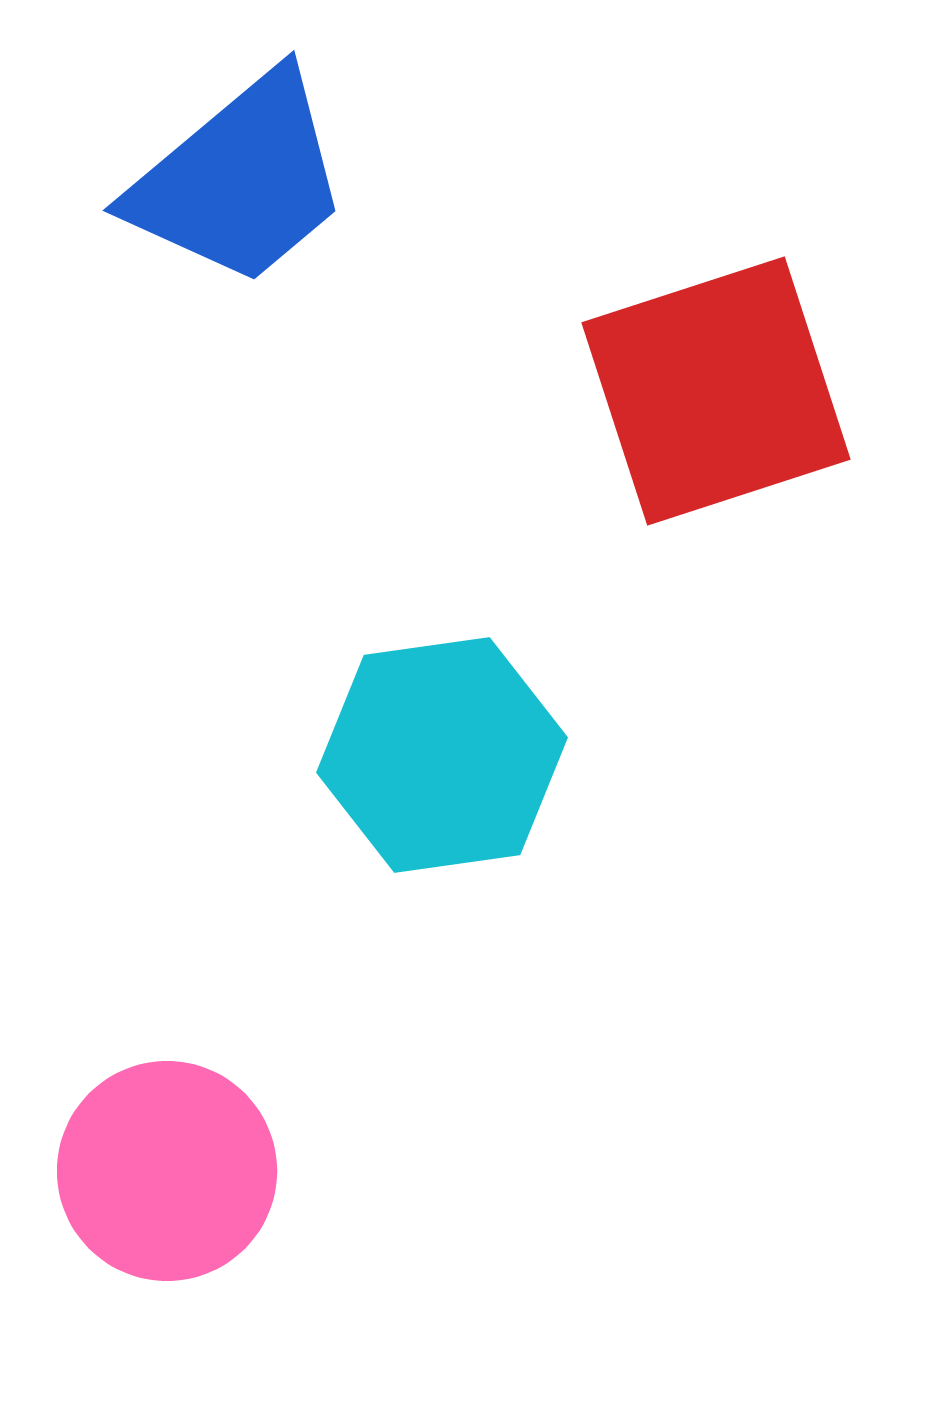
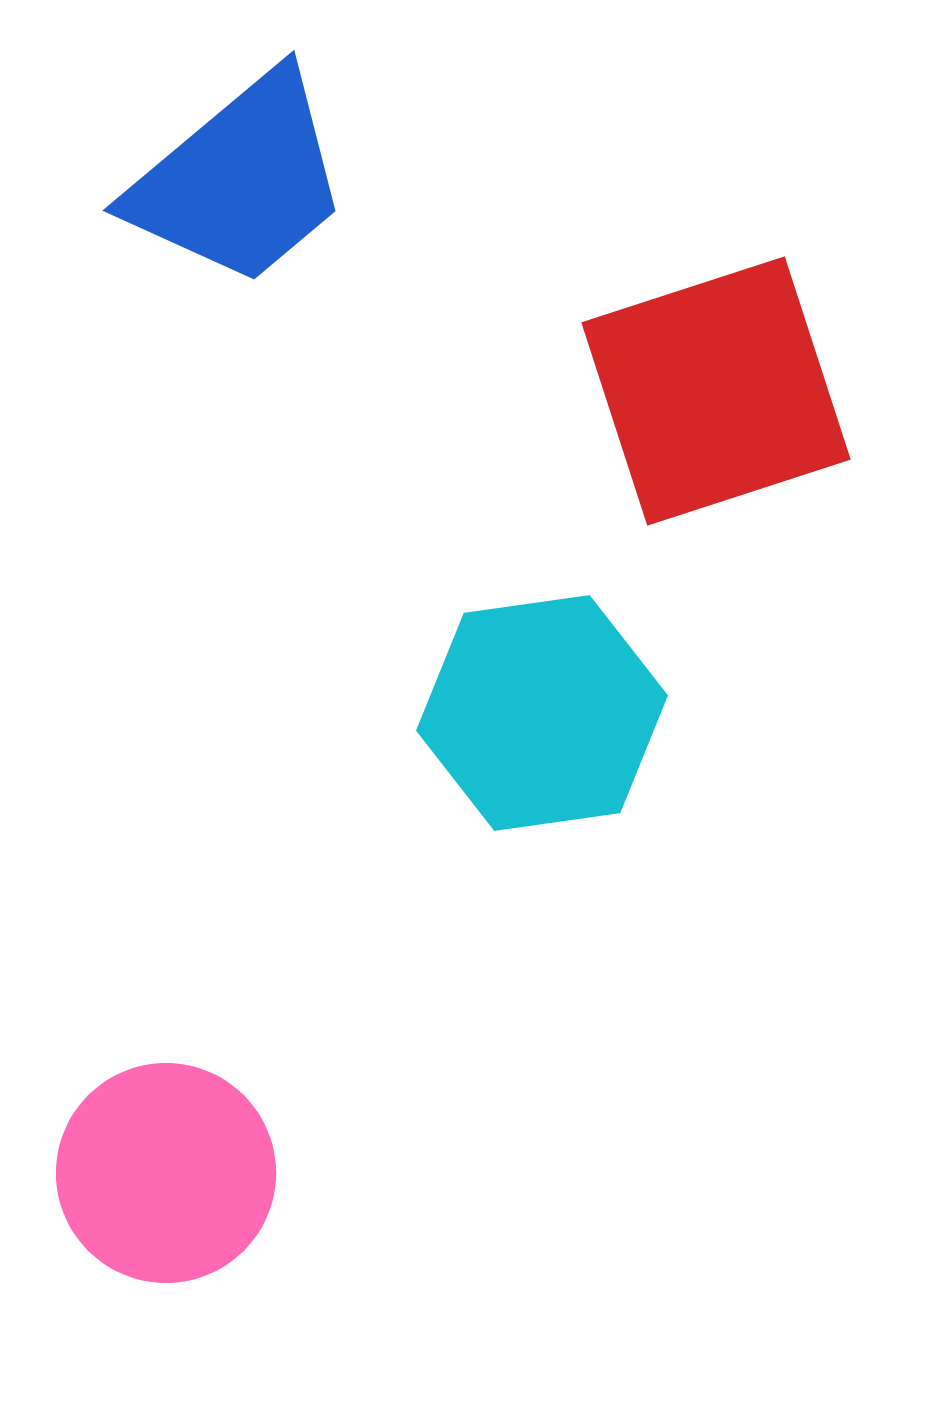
cyan hexagon: moved 100 px right, 42 px up
pink circle: moved 1 px left, 2 px down
